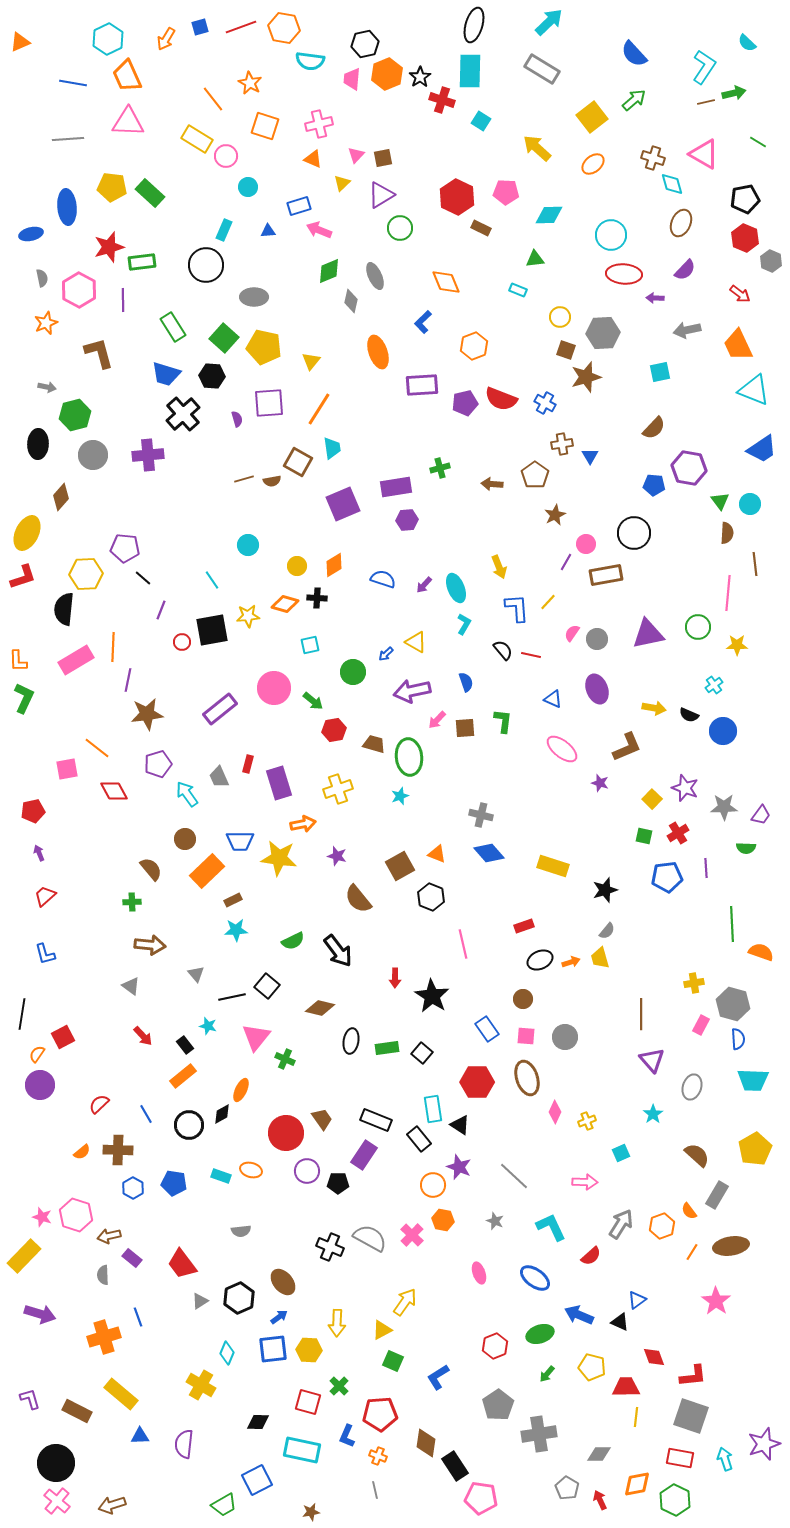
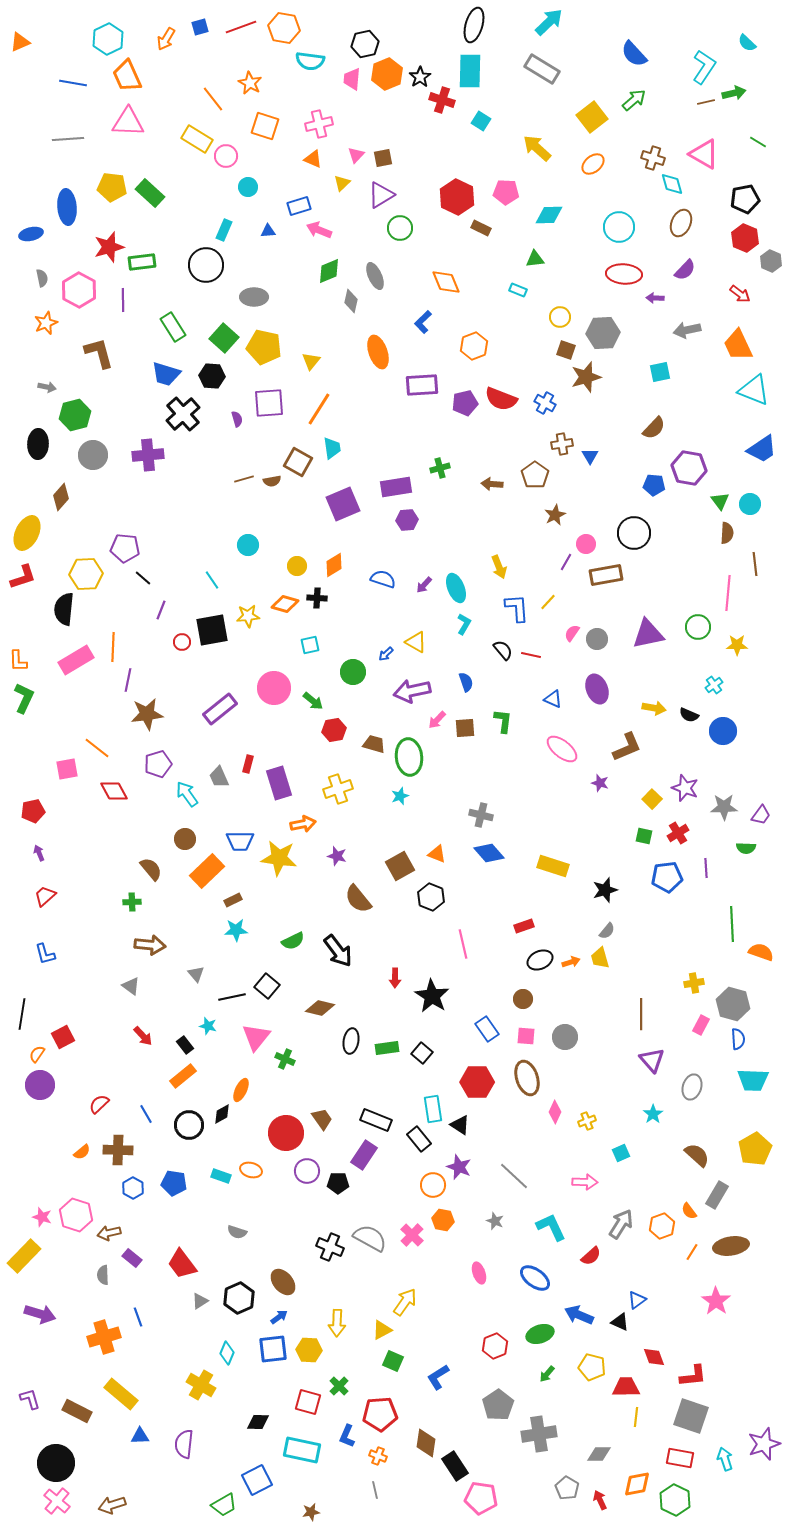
cyan circle at (611, 235): moved 8 px right, 8 px up
gray semicircle at (241, 1231): moved 4 px left, 1 px down; rotated 24 degrees clockwise
brown arrow at (109, 1236): moved 3 px up
